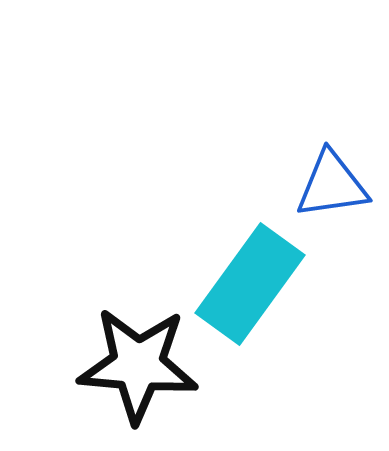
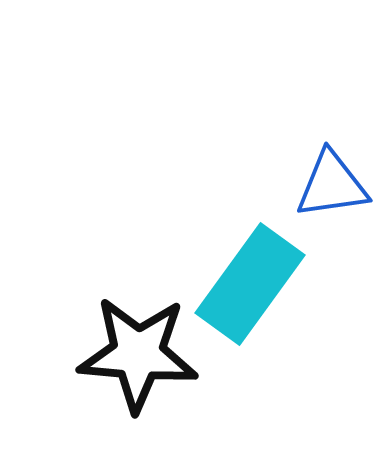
black star: moved 11 px up
